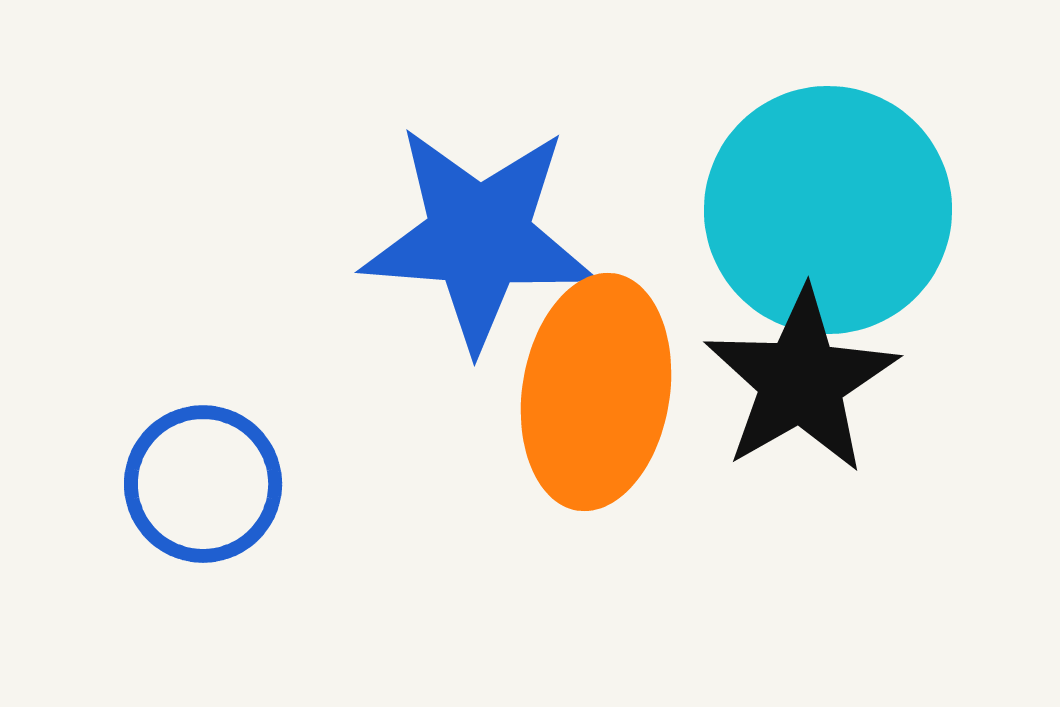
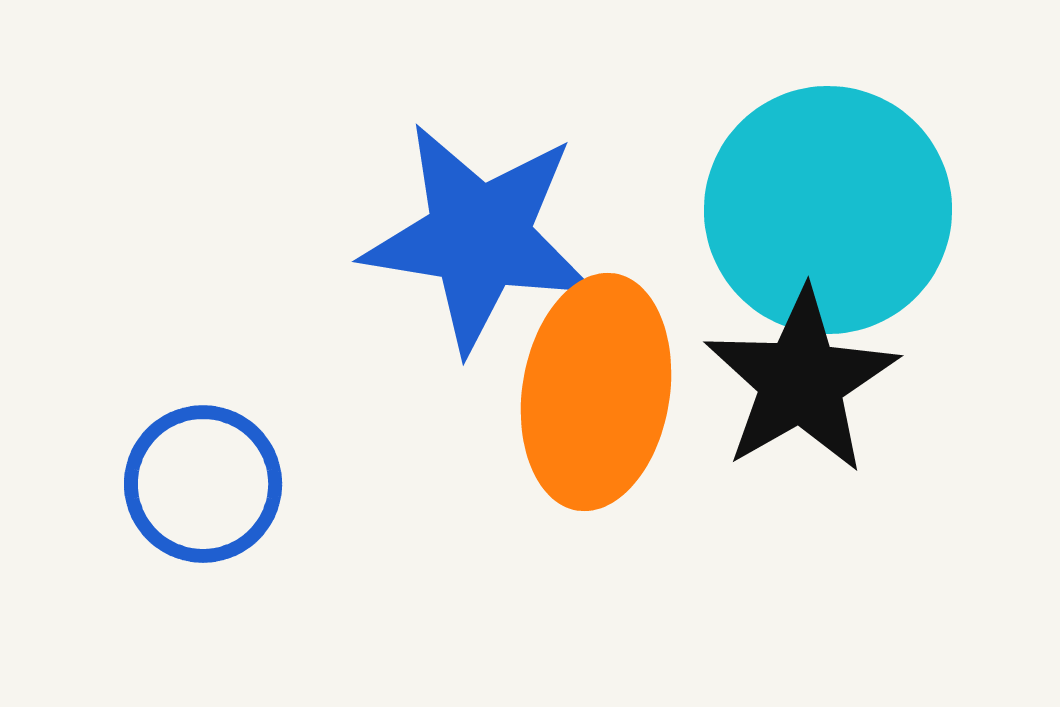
blue star: rotated 5 degrees clockwise
